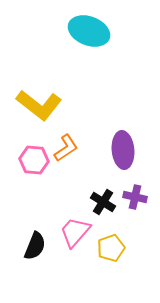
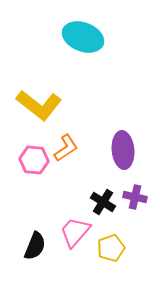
cyan ellipse: moved 6 px left, 6 px down
